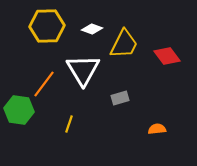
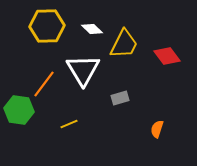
white diamond: rotated 25 degrees clockwise
yellow line: rotated 48 degrees clockwise
orange semicircle: rotated 66 degrees counterclockwise
